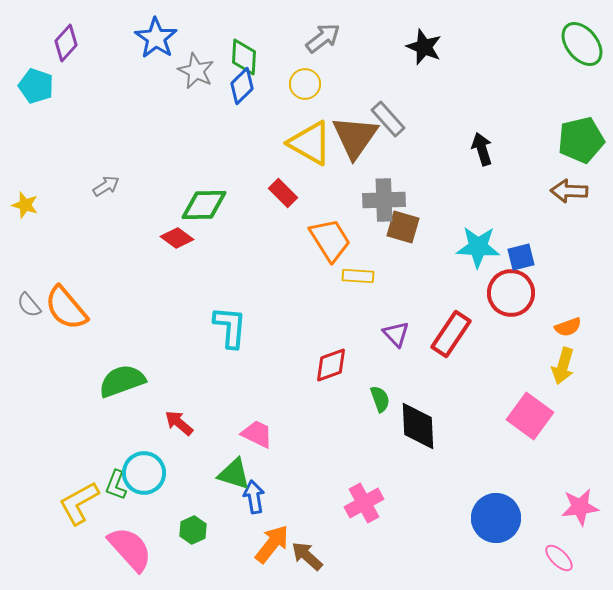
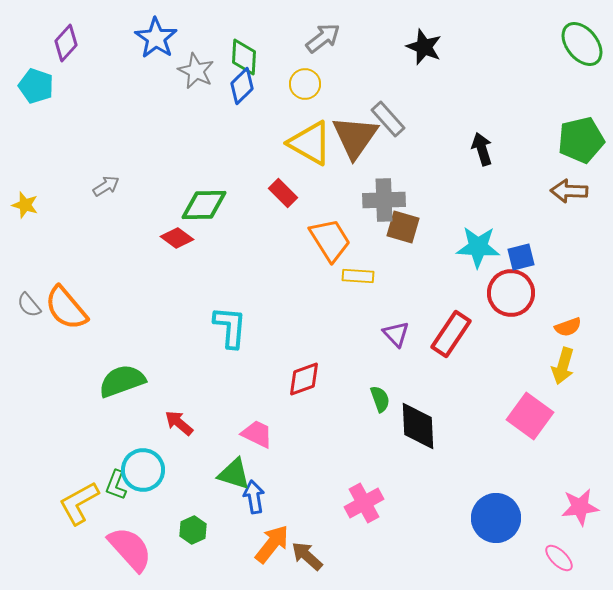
red diamond at (331, 365): moved 27 px left, 14 px down
cyan circle at (144, 473): moved 1 px left, 3 px up
